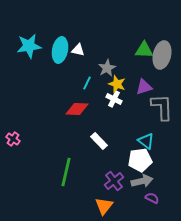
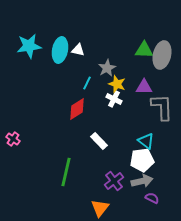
purple triangle: rotated 18 degrees clockwise
red diamond: rotated 35 degrees counterclockwise
white pentagon: moved 2 px right
orange triangle: moved 4 px left, 2 px down
